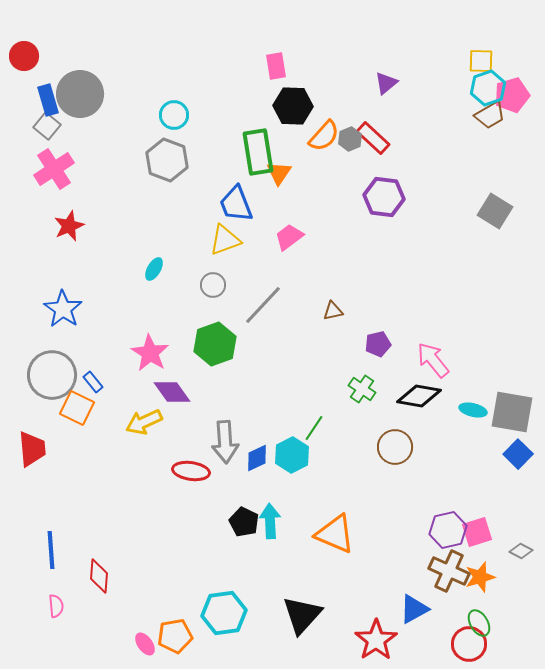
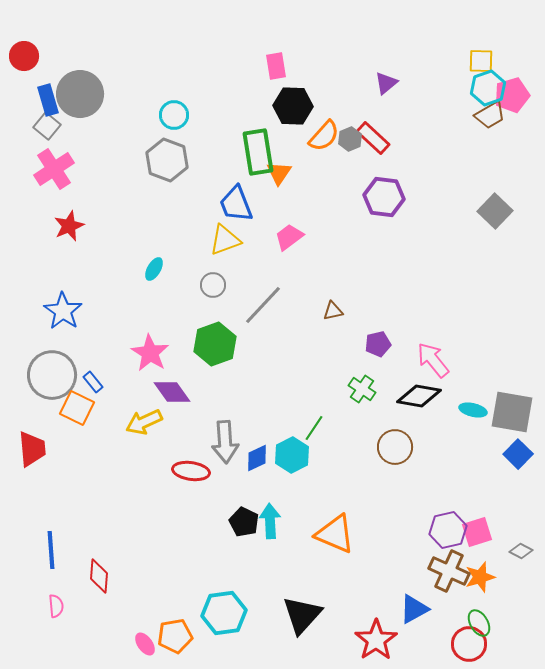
gray square at (495, 211): rotated 12 degrees clockwise
blue star at (63, 309): moved 2 px down
